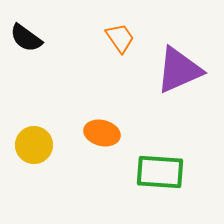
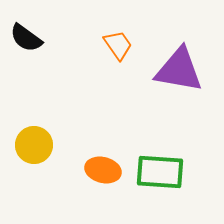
orange trapezoid: moved 2 px left, 7 px down
purple triangle: rotated 34 degrees clockwise
orange ellipse: moved 1 px right, 37 px down
